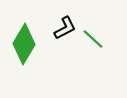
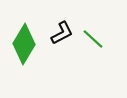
black L-shape: moved 3 px left, 5 px down
